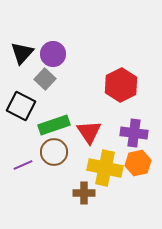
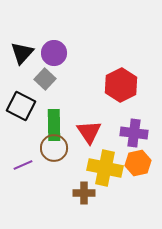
purple circle: moved 1 px right, 1 px up
green rectangle: rotated 72 degrees counterclockwise
brown circle: moved 4 px up
